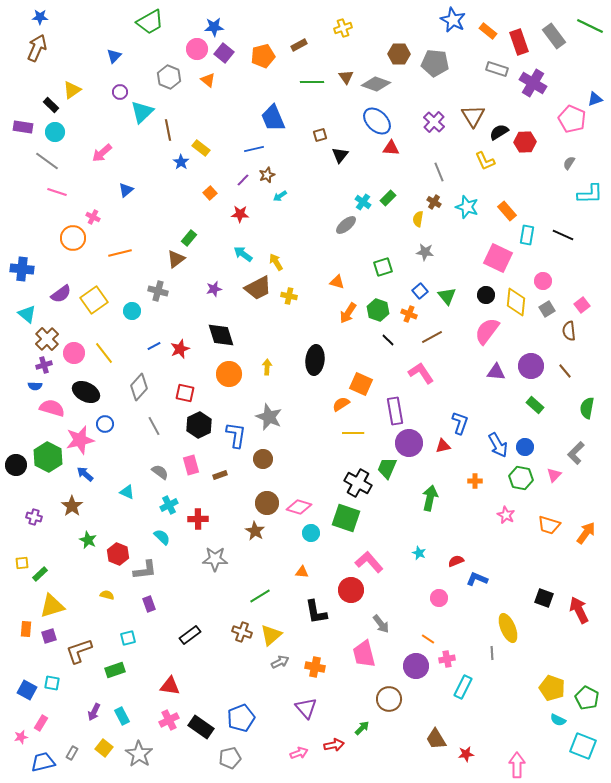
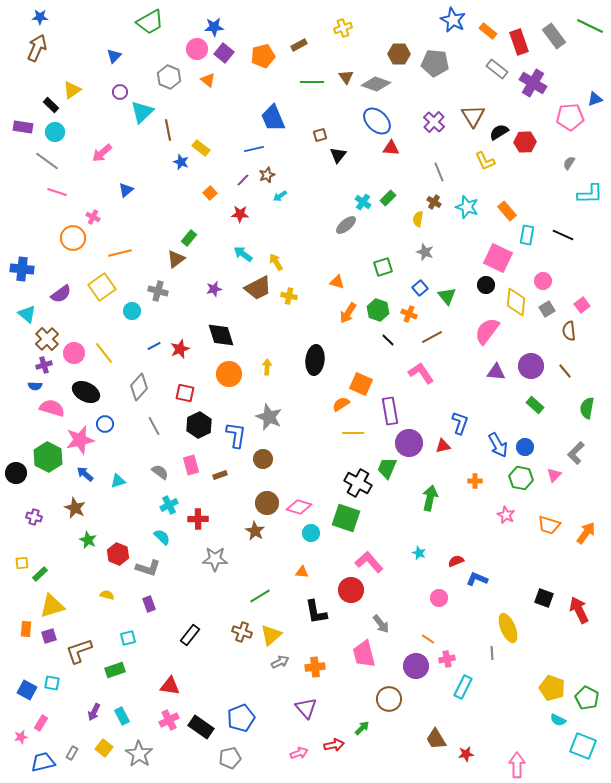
gray rectangle at (497, 69): rotated 20 degrees clockwise
pink pentagon at (572, 119): moved 2 px left, 2 px up; rotated 28 degrees counterclockwise
black triangle at (340, 155): moved 2 px left
blue star at (181, 162): rotated 14 degrees counterclockwise
gray star at (425, 252): rotated 12 degrees clockwise
blue square at (420, 291): moved 3 px up
black circle at (486, 295): moved 10 px up
yellow square at (94, 300): moved 8 px right, 13 px up
purple rectangle at (395, 411): moved 5 px left
black circle at (16, 465): moved 8 px down
cyan triangle at (127, 492): moved 9 px left, 11 px up; rotated 42 degrees counterclockwise
brown star at (72, 506): moved 3 px right, 2 px down; rotated 10 degrees counterclockwise
gray L-shape at (145, 570): moved 3 px right, 2 px up; rotated 25 degrees clockwise
black rectangle at (190, 635): rotated 15 degrees counterclockwise
orange cross at (315, 667): rotated 18 degrees counterclockwise
